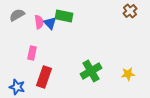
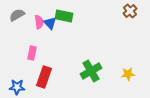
blue star: rotated 14 degrees counterclockwise
